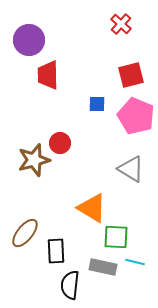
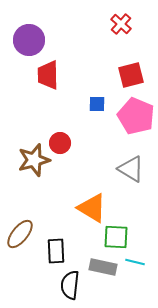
brown ellipse: moved 5 px left, 1 px down
